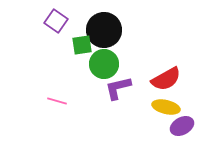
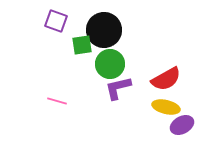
purple square: rotated 15 degrees counterclockwise
green circle: moved 6 px right
purple ellipse: moved 1 px up
